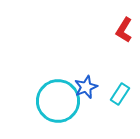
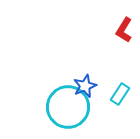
blue star: moved 1 px left, 1 px up
cyan circle: moved 10 px right, 6 px down
